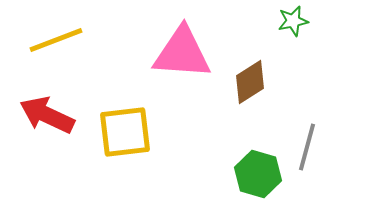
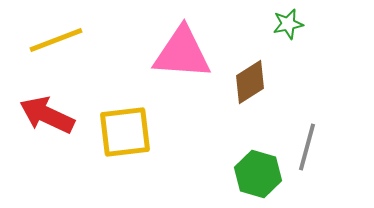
green star: moved 5 px left, 3 px down
